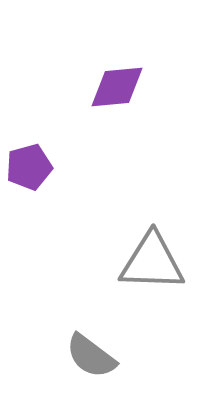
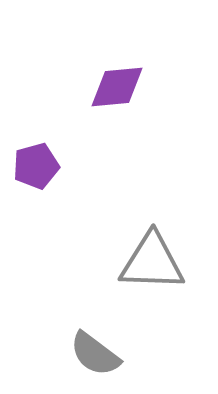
purple pentagon: moved 7 px right, 1 px up
gray semicircle: moved 4 px right, 2 px up
